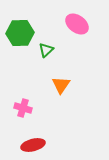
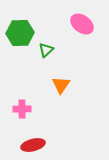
pink ellipse: moved 5 px right
pink cross: moved 1 px left, 1 px down; rotated 18 degrees counterclockwise
